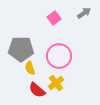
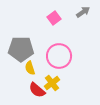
gray arrow: moved 1 px left, 1 px up
yellow cross: moved 4 px left
